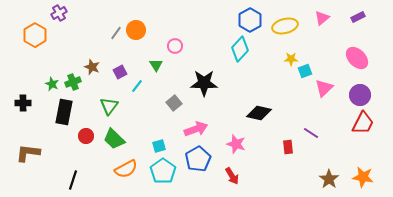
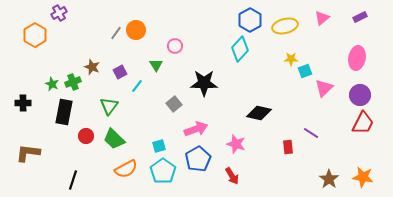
purple rectangle at (358, 17): moved 2 px right
pink ellipse at (357, 58): rotated 55 degrees clockwise
gray square at (174, 103): moved 1 px down
